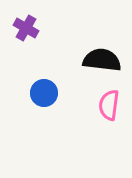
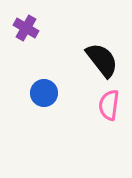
black semicircle: rotated 45 degrees clockwise
